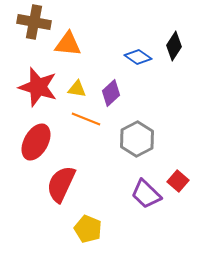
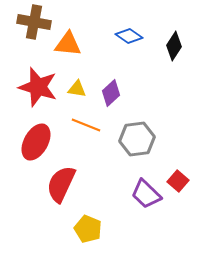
blue diamond: moved 9 px left, 21 px up
orange line: moved 6 px down
gray hexagon: rotated 20 degrees clockwise
